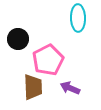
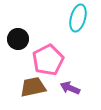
cyan ellipse: rotated 16 degrees clockwise
brown trapezoid: rotated 100 degrees counterclockwise
